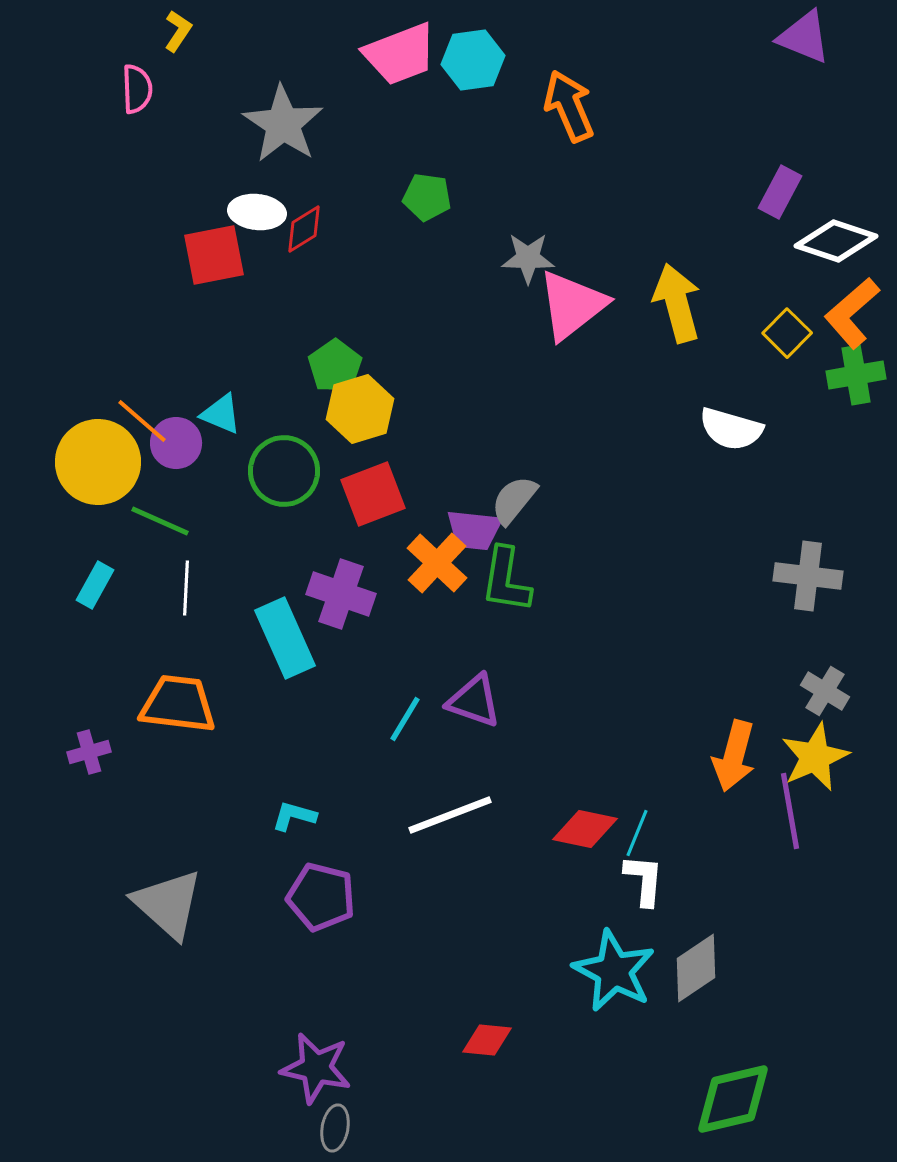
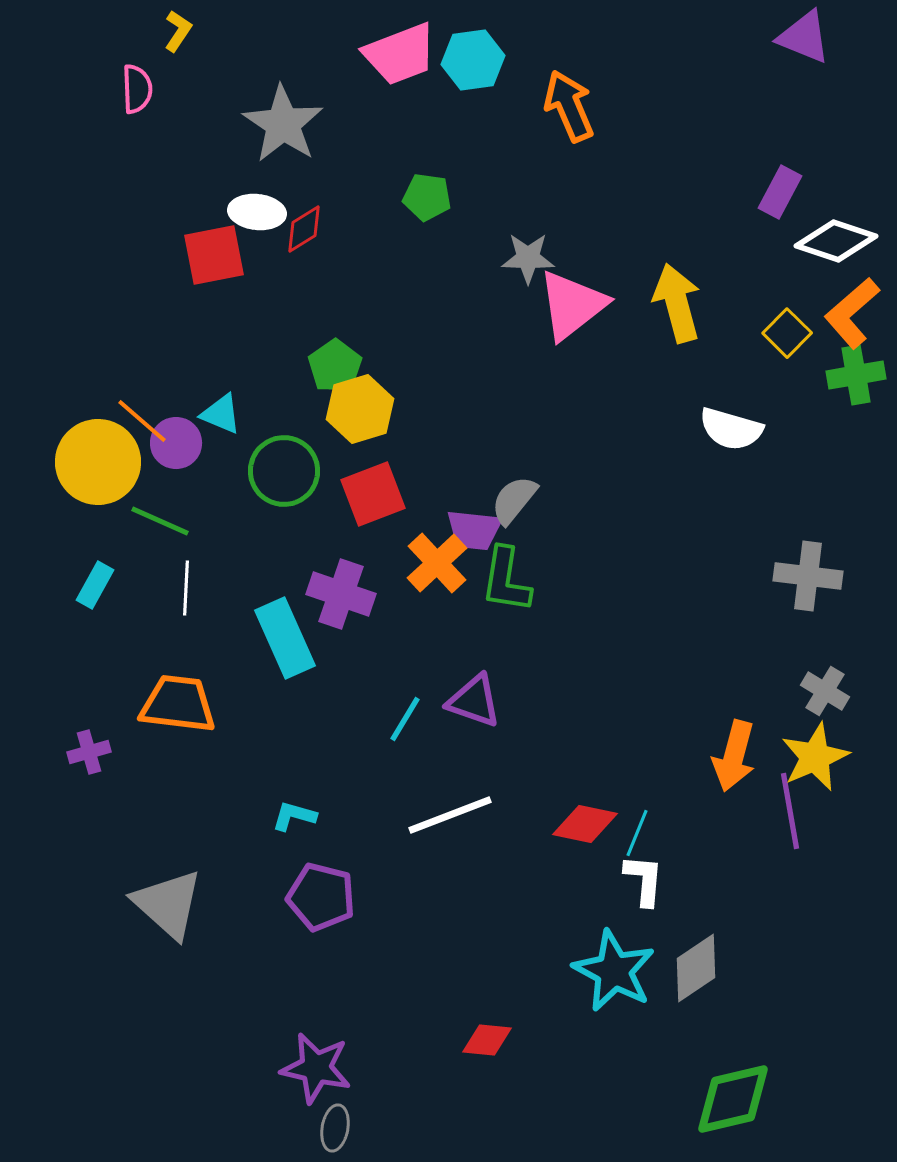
orange cross at (437, 563): rotated 4 degrees clockwise
red diamond at (585, 829): moved 5 px up
